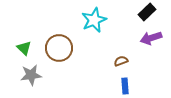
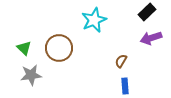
brown semicircle: rotated 40 degrees counterclockwise
